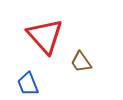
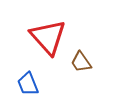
red triangle: moved 3 px right, 1 px down
